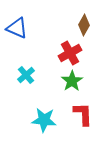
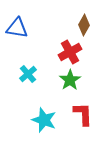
blue triangle: rotated 15 degrees counterclockwise
red cross: moved 1 px up
cyan cross: moved 2 px right, 1 px up
green star: moved 2 px left, 1 px up
cyan star: rotated 15 degrees clockwise
